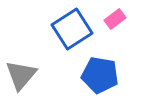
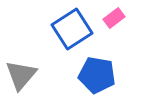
pink rectangle: moved 1 px left, 1 px up
blue pentagon: moved 3 px left
